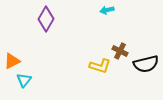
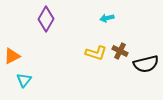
cyan arrow: moved 8 px down
orange triangle: moved 5 px up
yellow L-shape: moved 4 px left, 13 px up
